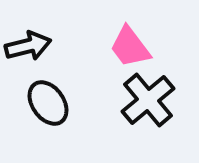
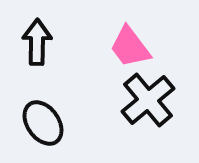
black arrow: moved 9 px right, 4 px up; rotated 75 degrees counterclockwise
black ellipse: moved 5 px left, 20 px down
